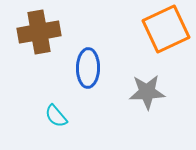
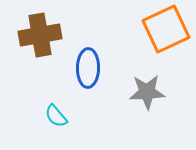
brown cross: moved 1 px right, 3 px down
